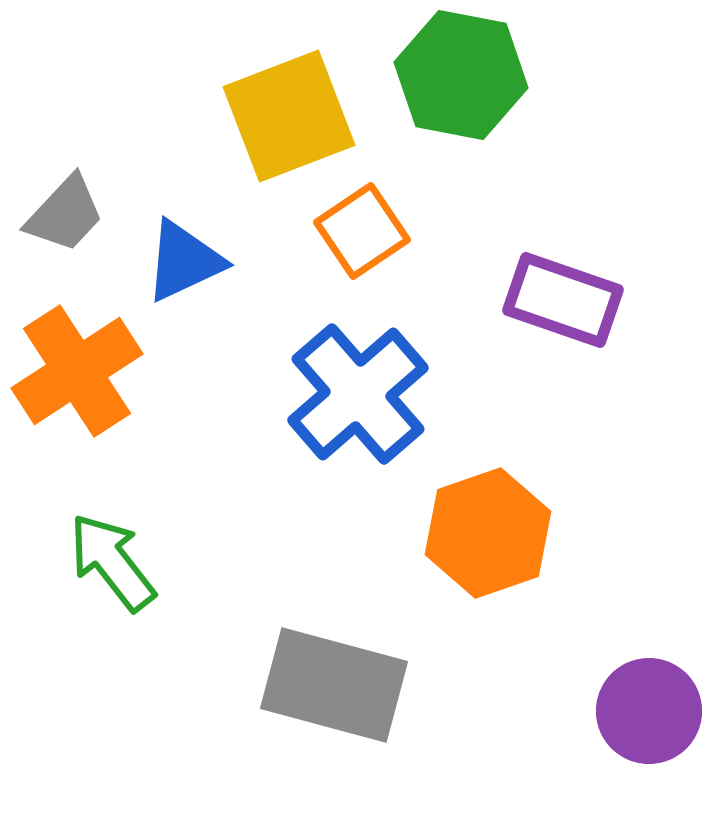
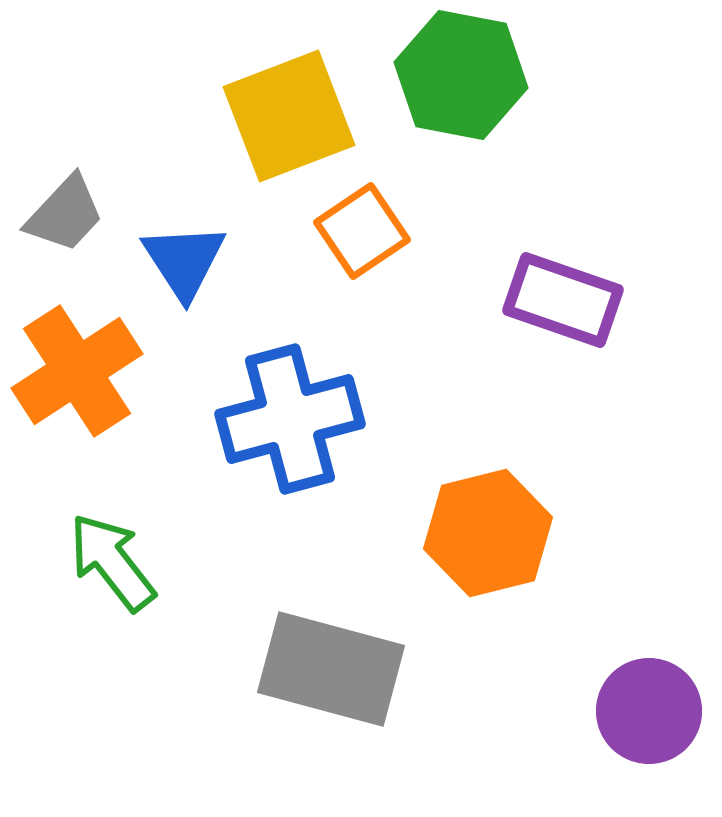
blue triangle: rotated 38 degrees counterclockwise
blue cross: moved 68 px left, 25 px down; rotated 26 degrees clockwise
orange hexagon: rotated 5 degrees clockwise
gray rectangle: moved 3 px left, 16 px up
